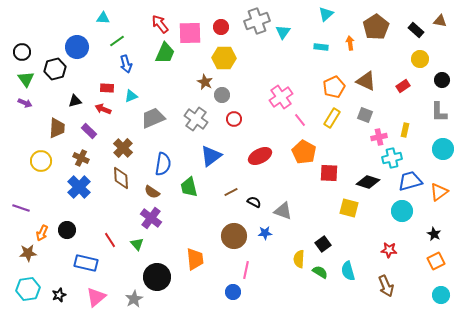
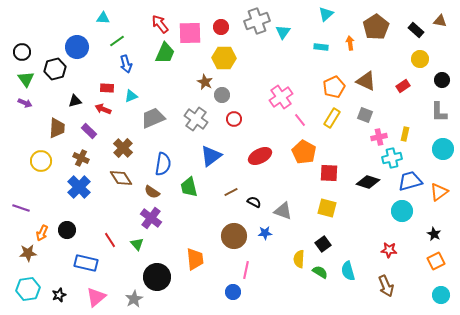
yellow rectangle at (405, 130): moved 4 px down
brown diamond at (121, 178): rotated 30 degrees counterclockwise
yellow square at (349, 208): moved 22 px left
